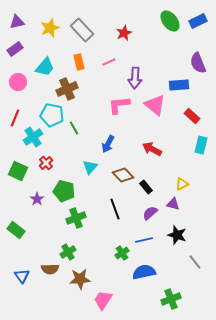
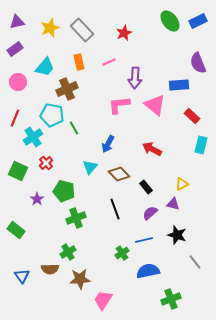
brown diamond at (123, 175): moved 4 px left, 1 px up
blue semicircle at (144, 272): moved 4 px right, 1 px up
